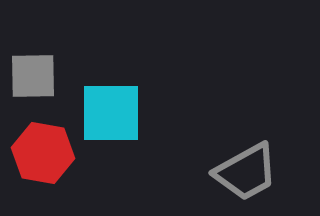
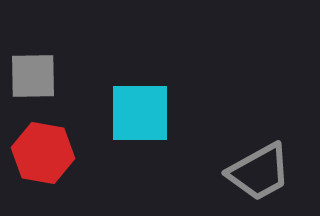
cyan square: moved 29 px right
gray trapezoid: moved 13 px right
